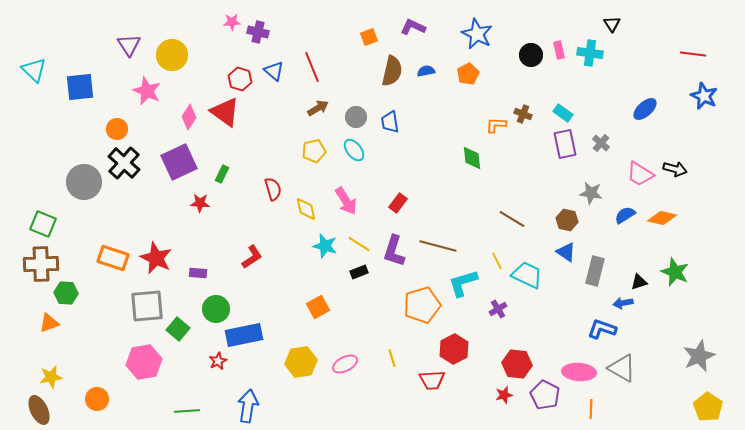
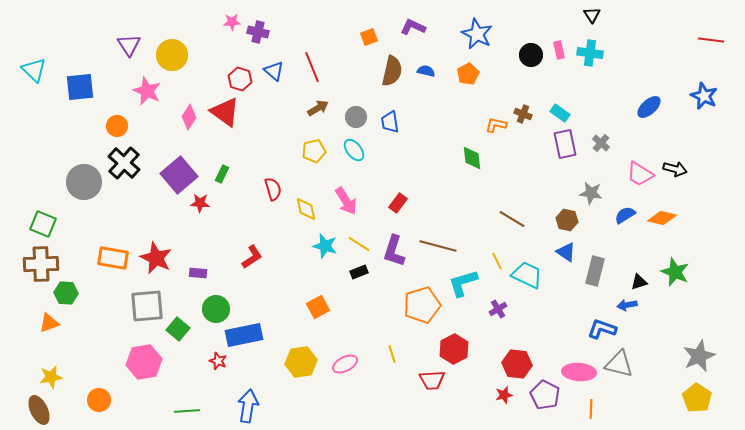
black triangle at (612, 24): moved 20 px left, 9 px up
red line at (693, 54): moved 18 px right, 14 px up
blue semicircle at (426, 71): rotated 24 degrees clockwise
blue ellipse at (645, 109): moved 4 px right, 2 px up
cyan rectangle at (563, 113): moved 3 px left
orange L-shape at (496, 125): rotated 10 degrees clockwise
orange circle at (117, 129): moved 3 px up
purple square at (179, 162): moved 13 px down; rotated 15 degrees counterclockwise
orange rectangle at (113, 258): rotated 8 degrees counterclockwise
blue arrow at (623, 303): moved 4 px right, 2 px down
yellow line at (392, 358): moved 4 px up
red star at (218, 361): rotated 24 degrees counterclockwise
gray triangle at (622, 368): moved 3 px left, 4 px up; rotated 16 degrees counterclockwise
orange circle at (97, 399): moved 2 px right, 1 px down
yellow pentagon at (708, 407): moved 11 px left, 9 px up
